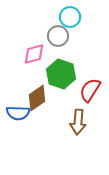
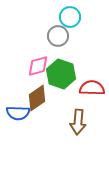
pink diamond: moved 4 px right, 12 px down
red semicircle: moved 2 px right, 2 px up; rotated 60 degrees clockwise
